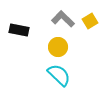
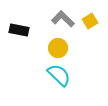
yellow circle: moved 1 px down
